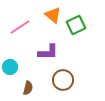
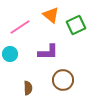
orange triangle: moved 2 px left
cyan circle: moved 13 px up
brown semicircle: rotated 16 degrees counterclockwise
